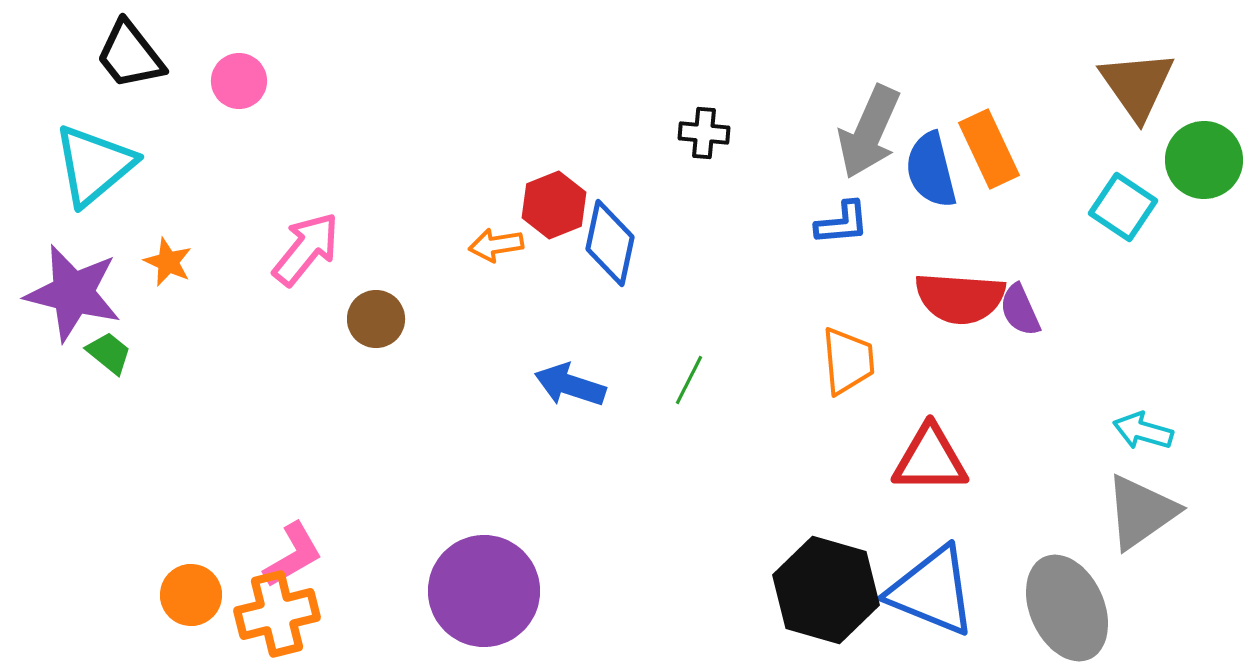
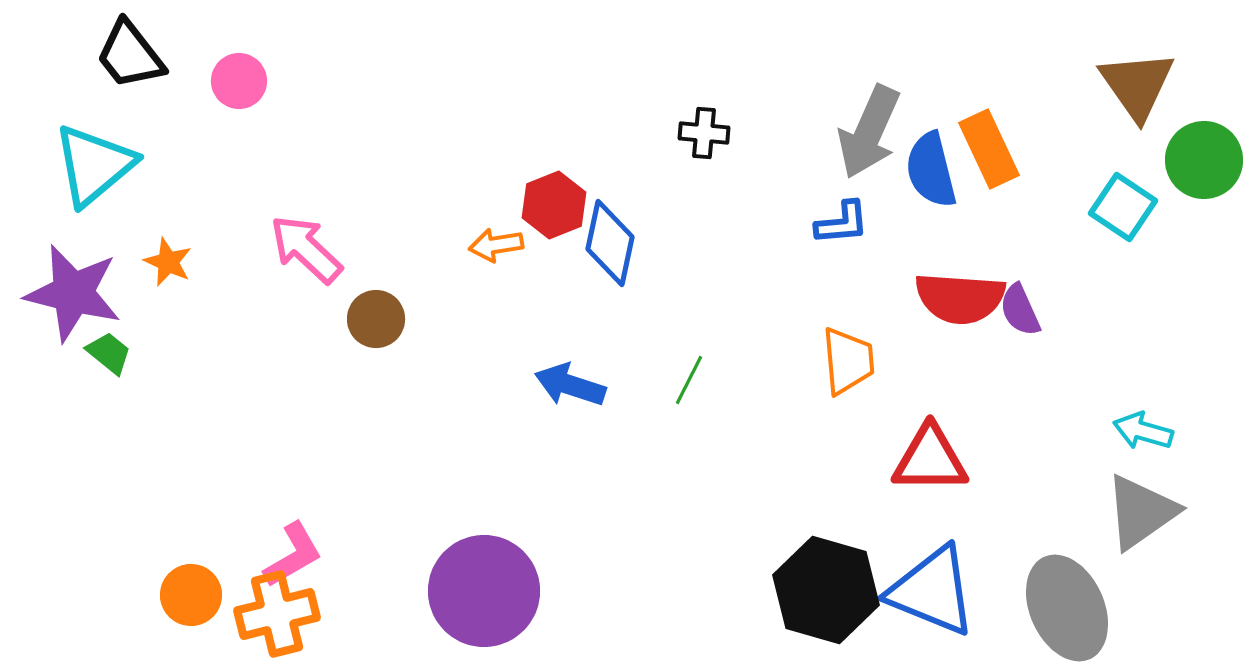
pink arrow: rotated 86 degrees counterclockwise
